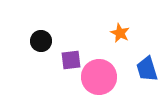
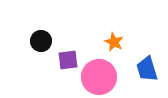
orange star: moved 6 px left, 9 px down
purple square: moved 3 px left
